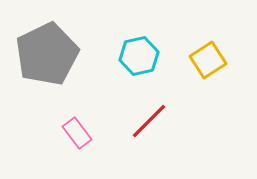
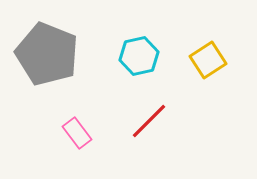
gray pentagon: rotated 24 degrees counterclockwise
